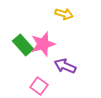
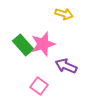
purple arrow: moved 1 px right
